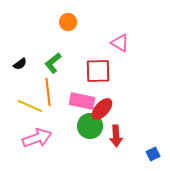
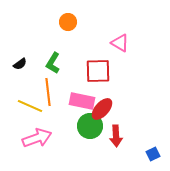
green L-shape: rotated 20 degrees counterclockwise
